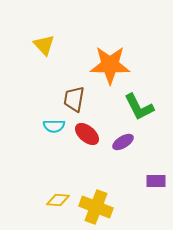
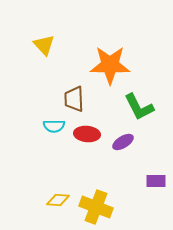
brown trapezoid: rotated 12 degrees counterclockwise
red ellipse: rotated 35 degrees counterclockwise
